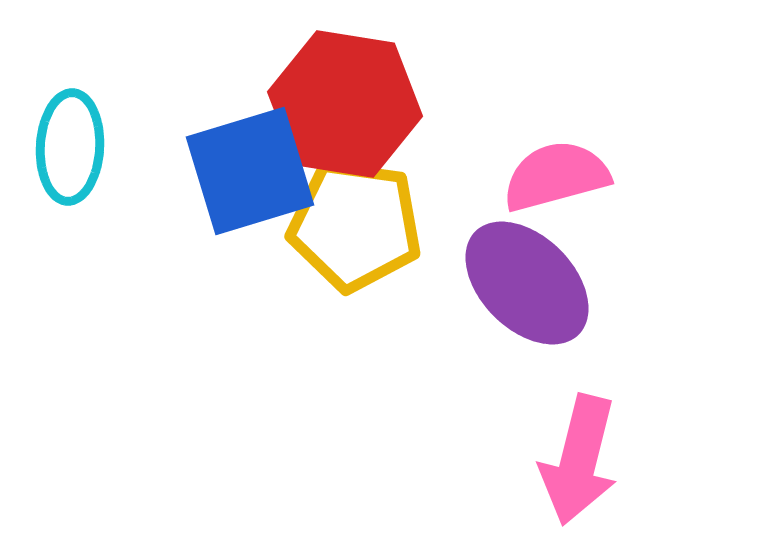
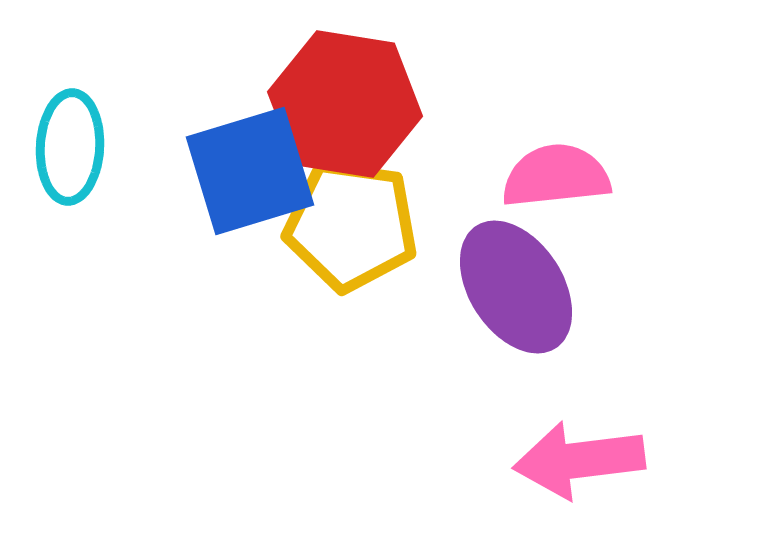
pink semicircle: rotated 9 degrees clockwise
yellow pentagon: moved 4 px left
purple ellipse: moved 11 px left, 4 px down; rotated 12 degrees clockwise
pink arrow: rotated 69 degrees clockwise
